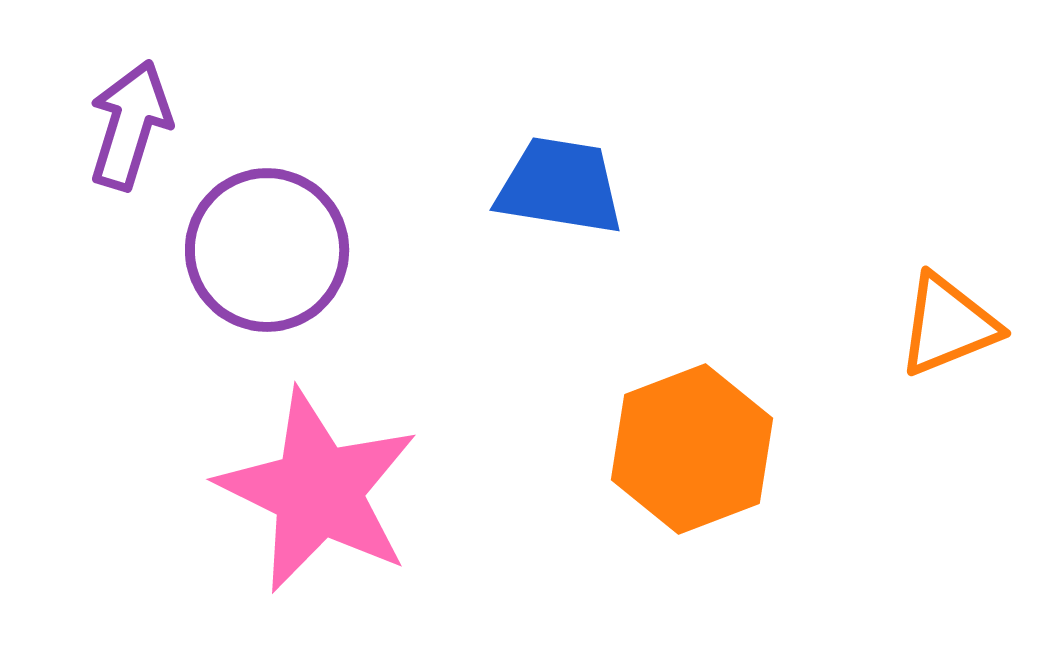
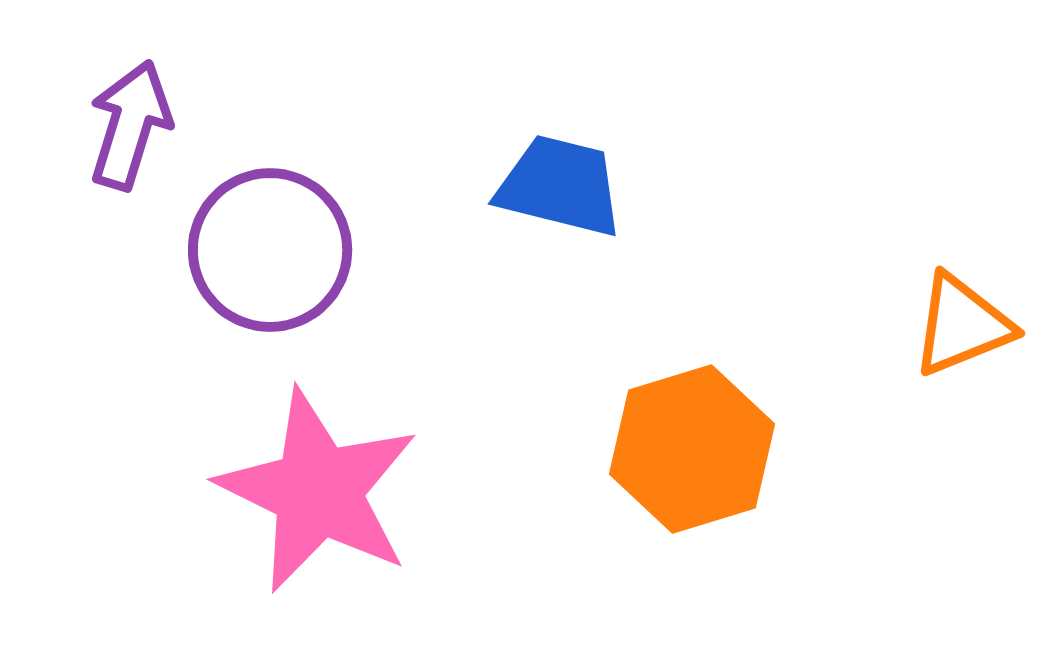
blue trapezoid: rotated 5 degrees clockwise
purple circle: moved 3 px right
orange triangle: moved 14 px right
orange hexagon: rotated 4 degrees clockwise
